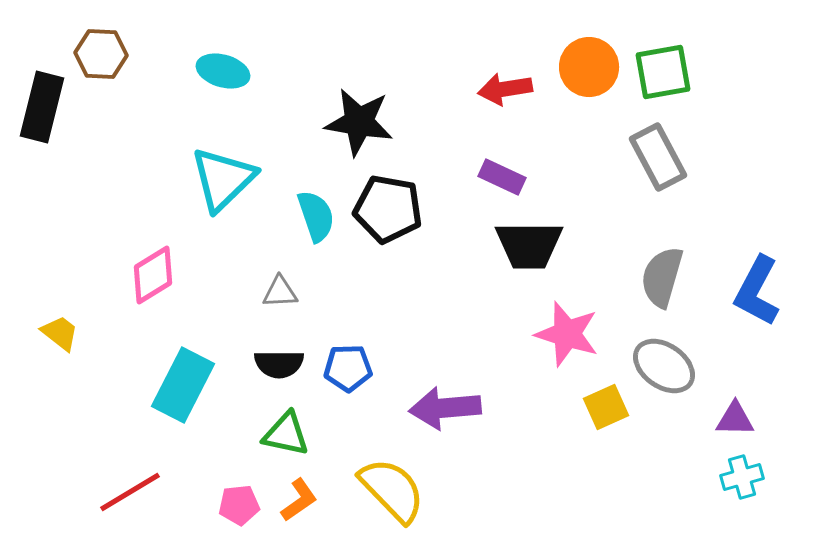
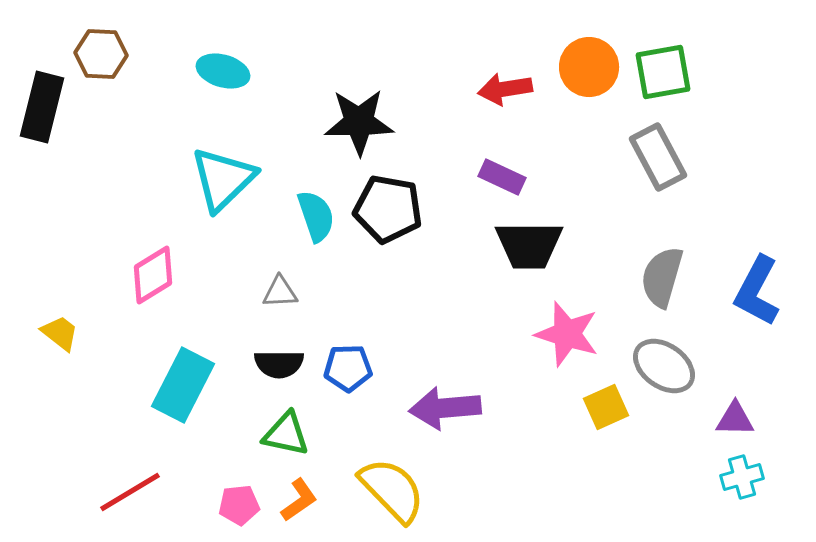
black star: rotated 10 degrees counterclockwise
